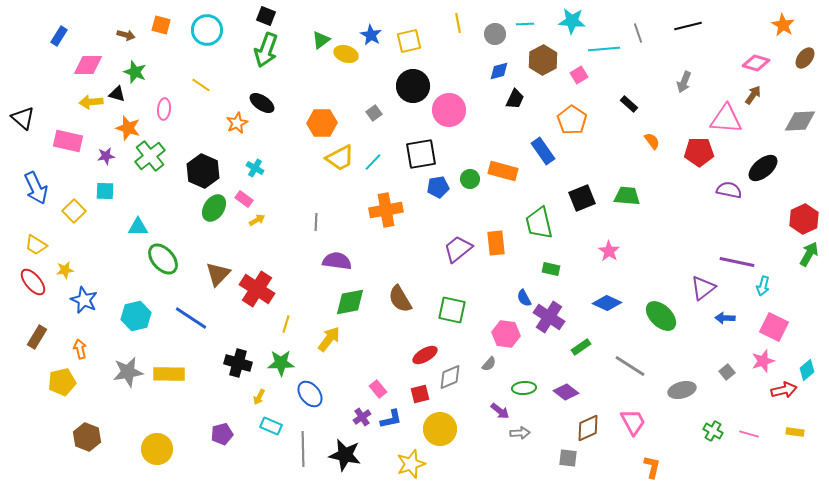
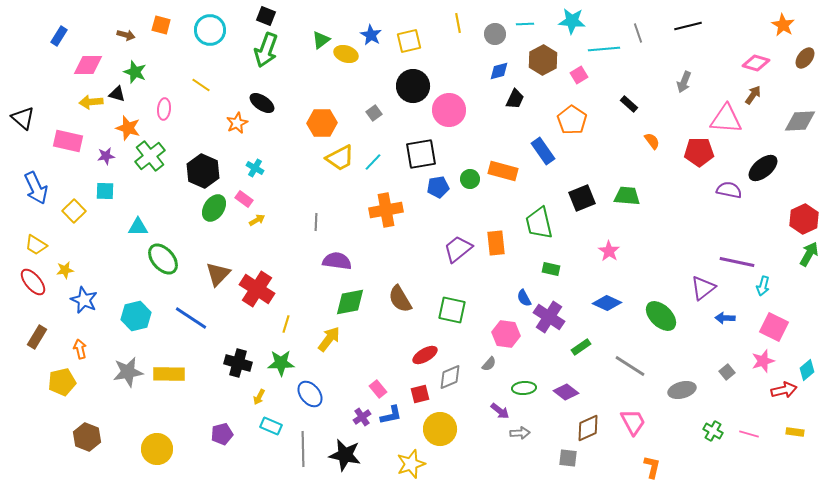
cyan circle at (207, 30): moved 3 px right
blue L-shape at (391, 419): moved 4 px up
